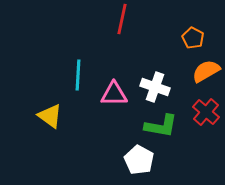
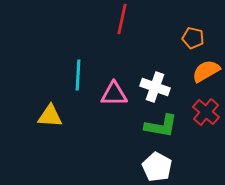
orange pentagon: rotated 15 degrees counterclockwise
yellow triangle: rotated 32 degrees counterclockwise
white pentagon: moved 18 px right, 7 px down
